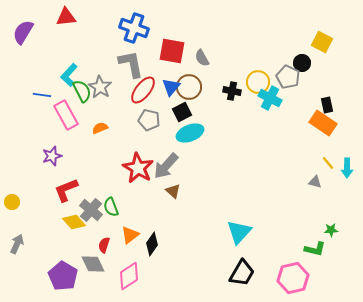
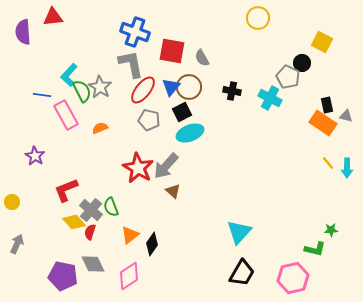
red triangle at (66, 17): moved 13 px left
blue cross at (134, 28): moved 1 px right, 4 px down
purple semicircle at (23, 32): rotated 35 degrees counterclockwise
yellow circle at (258, 82): moved 64 px up
purple star at (52, 156): moved 17 px left; rotated 24 degrees counterclockwise
gray triangle at (315, 182): moved 31 px right, 66 px up
red semicircle at (104, 245): moved 14 px left, 13 px up
purple pentagon at (63, 276): rotated 20 degrees counterclockwise
